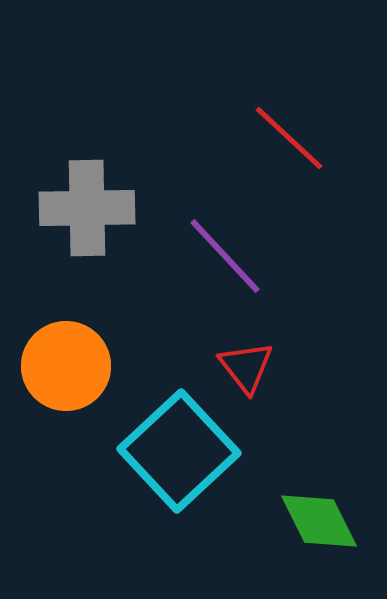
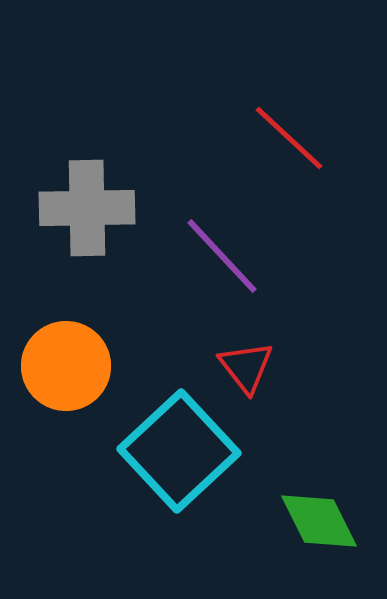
purple line: moved 3 px left
